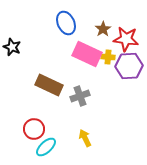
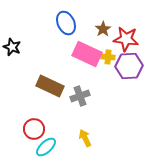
brown rectangle: moved 1 px right, 1 px down
